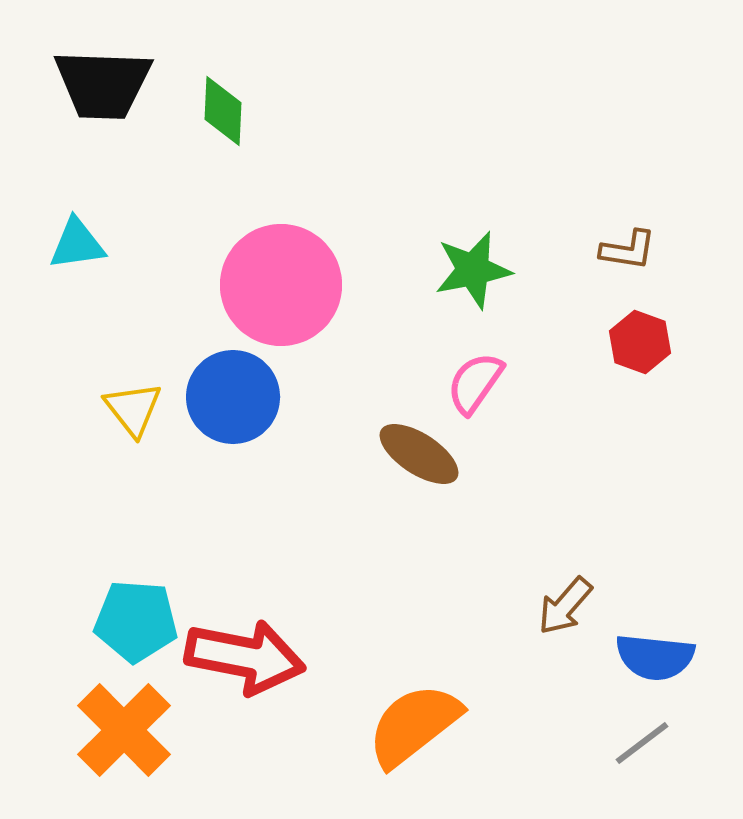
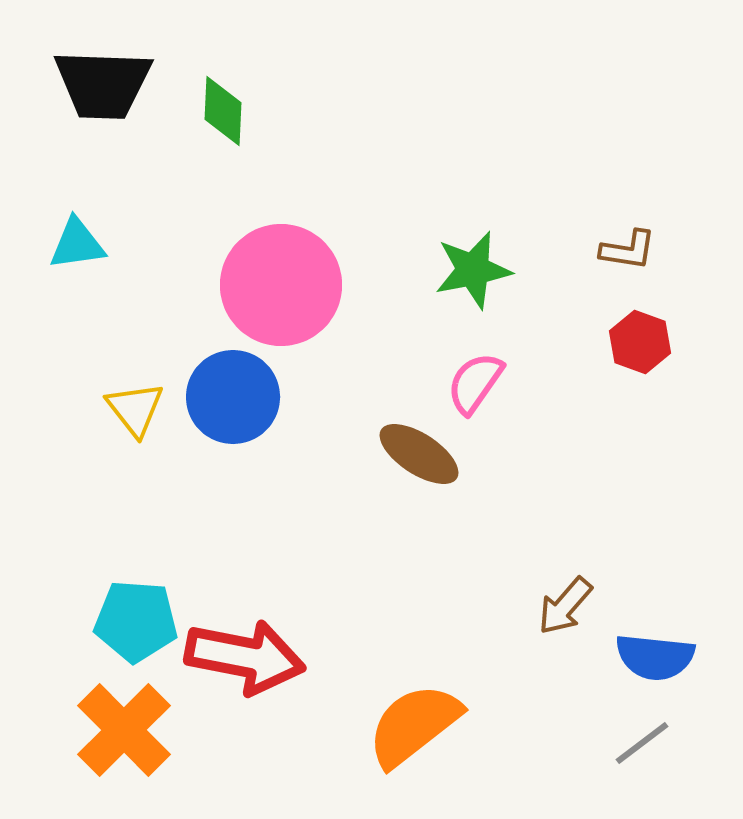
yellow triangle: moved 2 px right
